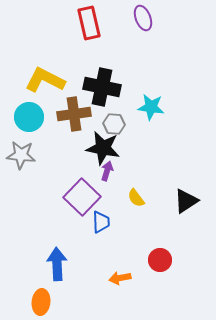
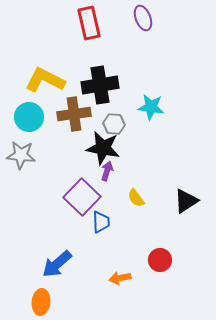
black cross: moved 2 px left, 2 px up; rotated 21 degrees counterclockwise
blue arrow: rotated 128 degrees counterclockwise
